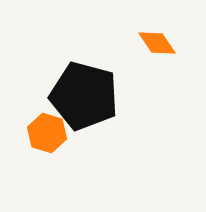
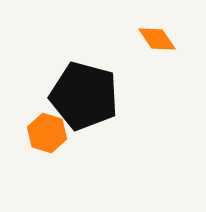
orange diamond: moved 4 px up
